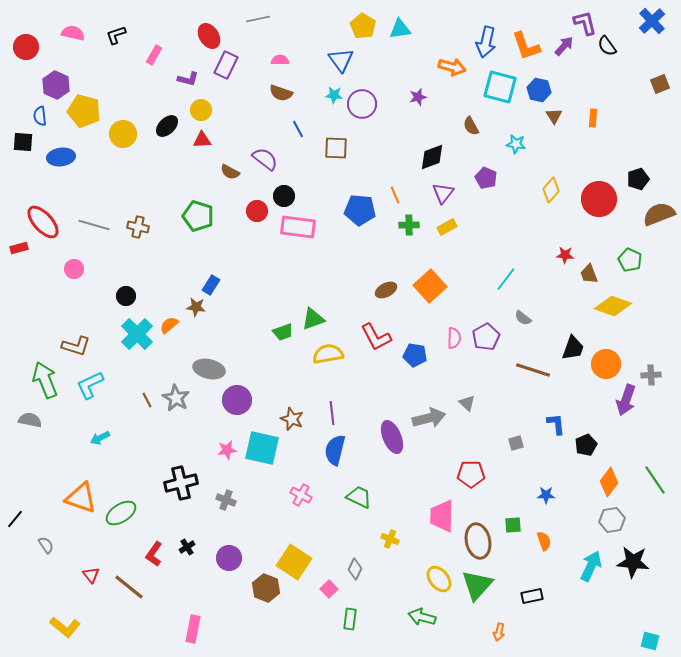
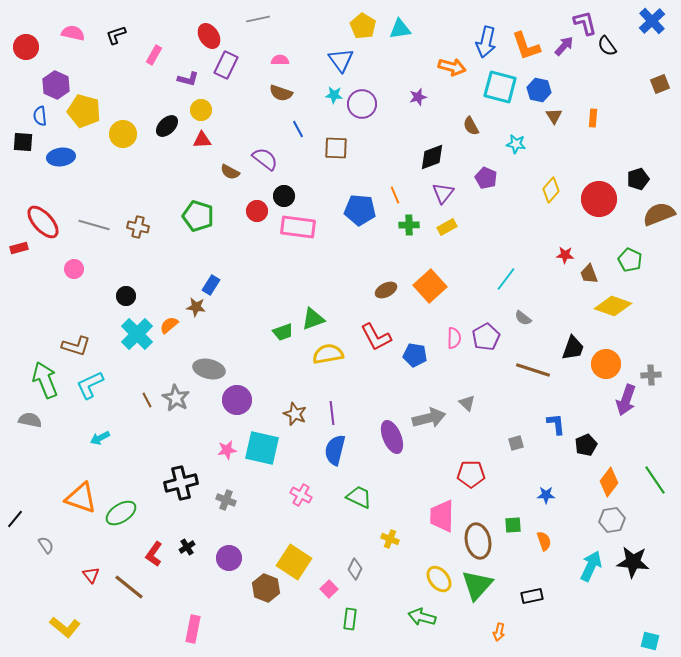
brown star at (292, 419): moved 3 px right, 5 px up
